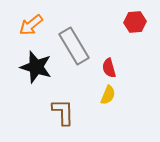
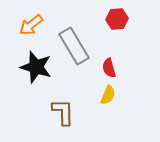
red hexagon: moved 18 px left, 3 px up
